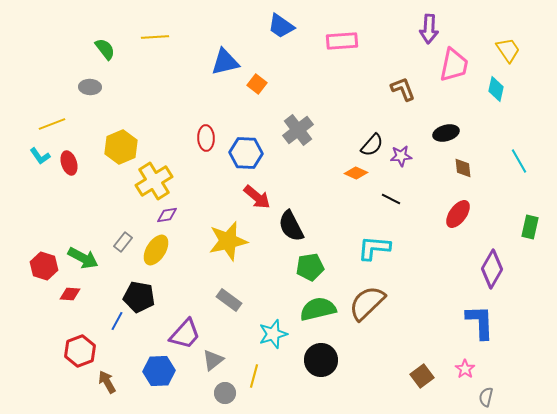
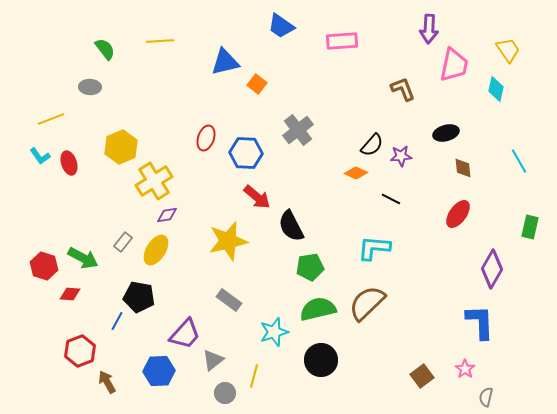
yellow line at (155, 37): moved 5 px right, 4 px down
yellow line at (52, 124): moved 1 px left, 5 px up
red ellipse at (206, 138): rotated 20 degrees clockwise
cyan star at (273, 334): moved 1 px right, 2 px up
